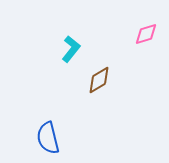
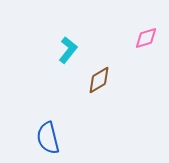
pink diamond: moved 4 px down
cyan L-shape: moved 3 px left, 1 px down
